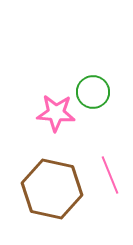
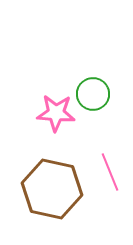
green circle: moved 2 px down
pink line: moved 3 px up
